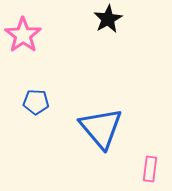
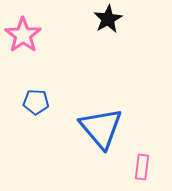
pink rectangle: moved 8 px left, 2 px up
